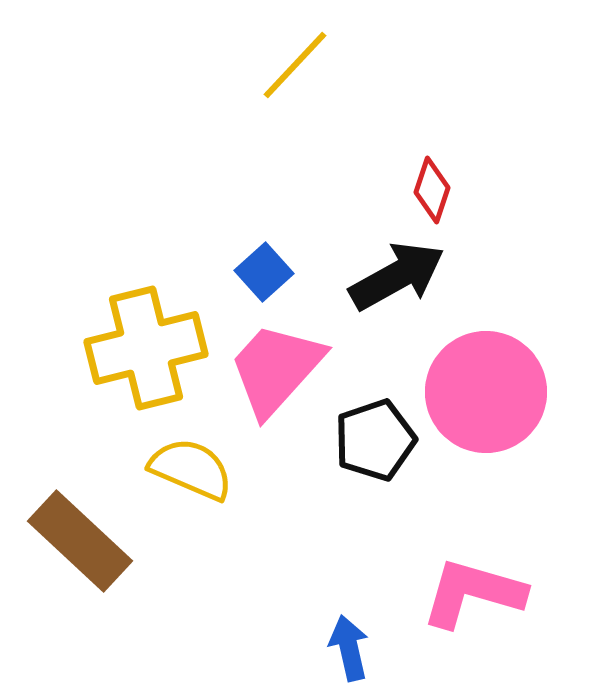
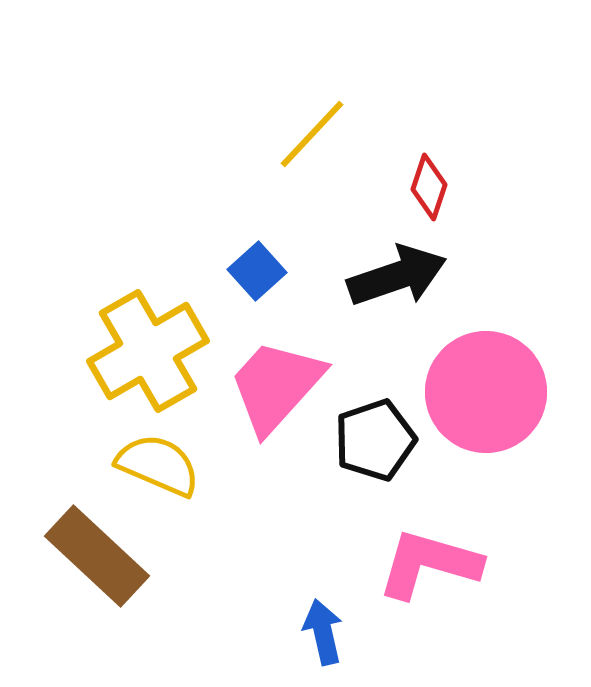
yellow line: moved 17 px right, 69 px down
red diamond: moved 3 px left, 3 px up
blue square: moved 7 px left, 1 px up
black arrow: rotated 10 degrees clockwise
yellow cross: moved 2 px right, 3 px down; rotated 16 degrees counterclockwise
pink trapezoid: moved 17 px down
yellow semicircle: moved 33 px left, 4 px up
brown rectangle: moved 17 px right, 15 px down
pink L-shape: moved 44 px left, 29 px up
blue arrow: moved 26 px left, 16 px up
